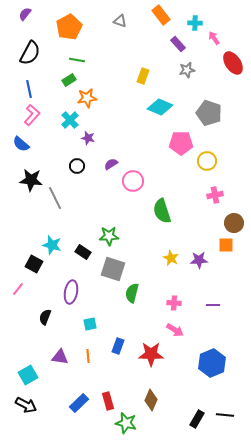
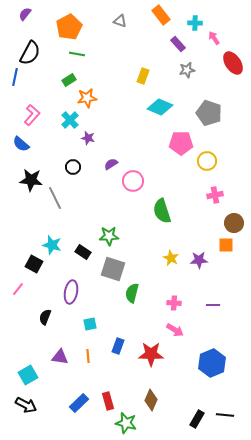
green line at (77, 60): moved 6 px up
blue line at (29, 89): moved 14 px left, 12 px up; rotated 24 degrees clockwise
black circle at (77, 166): moved 4 px left, 1 px down
